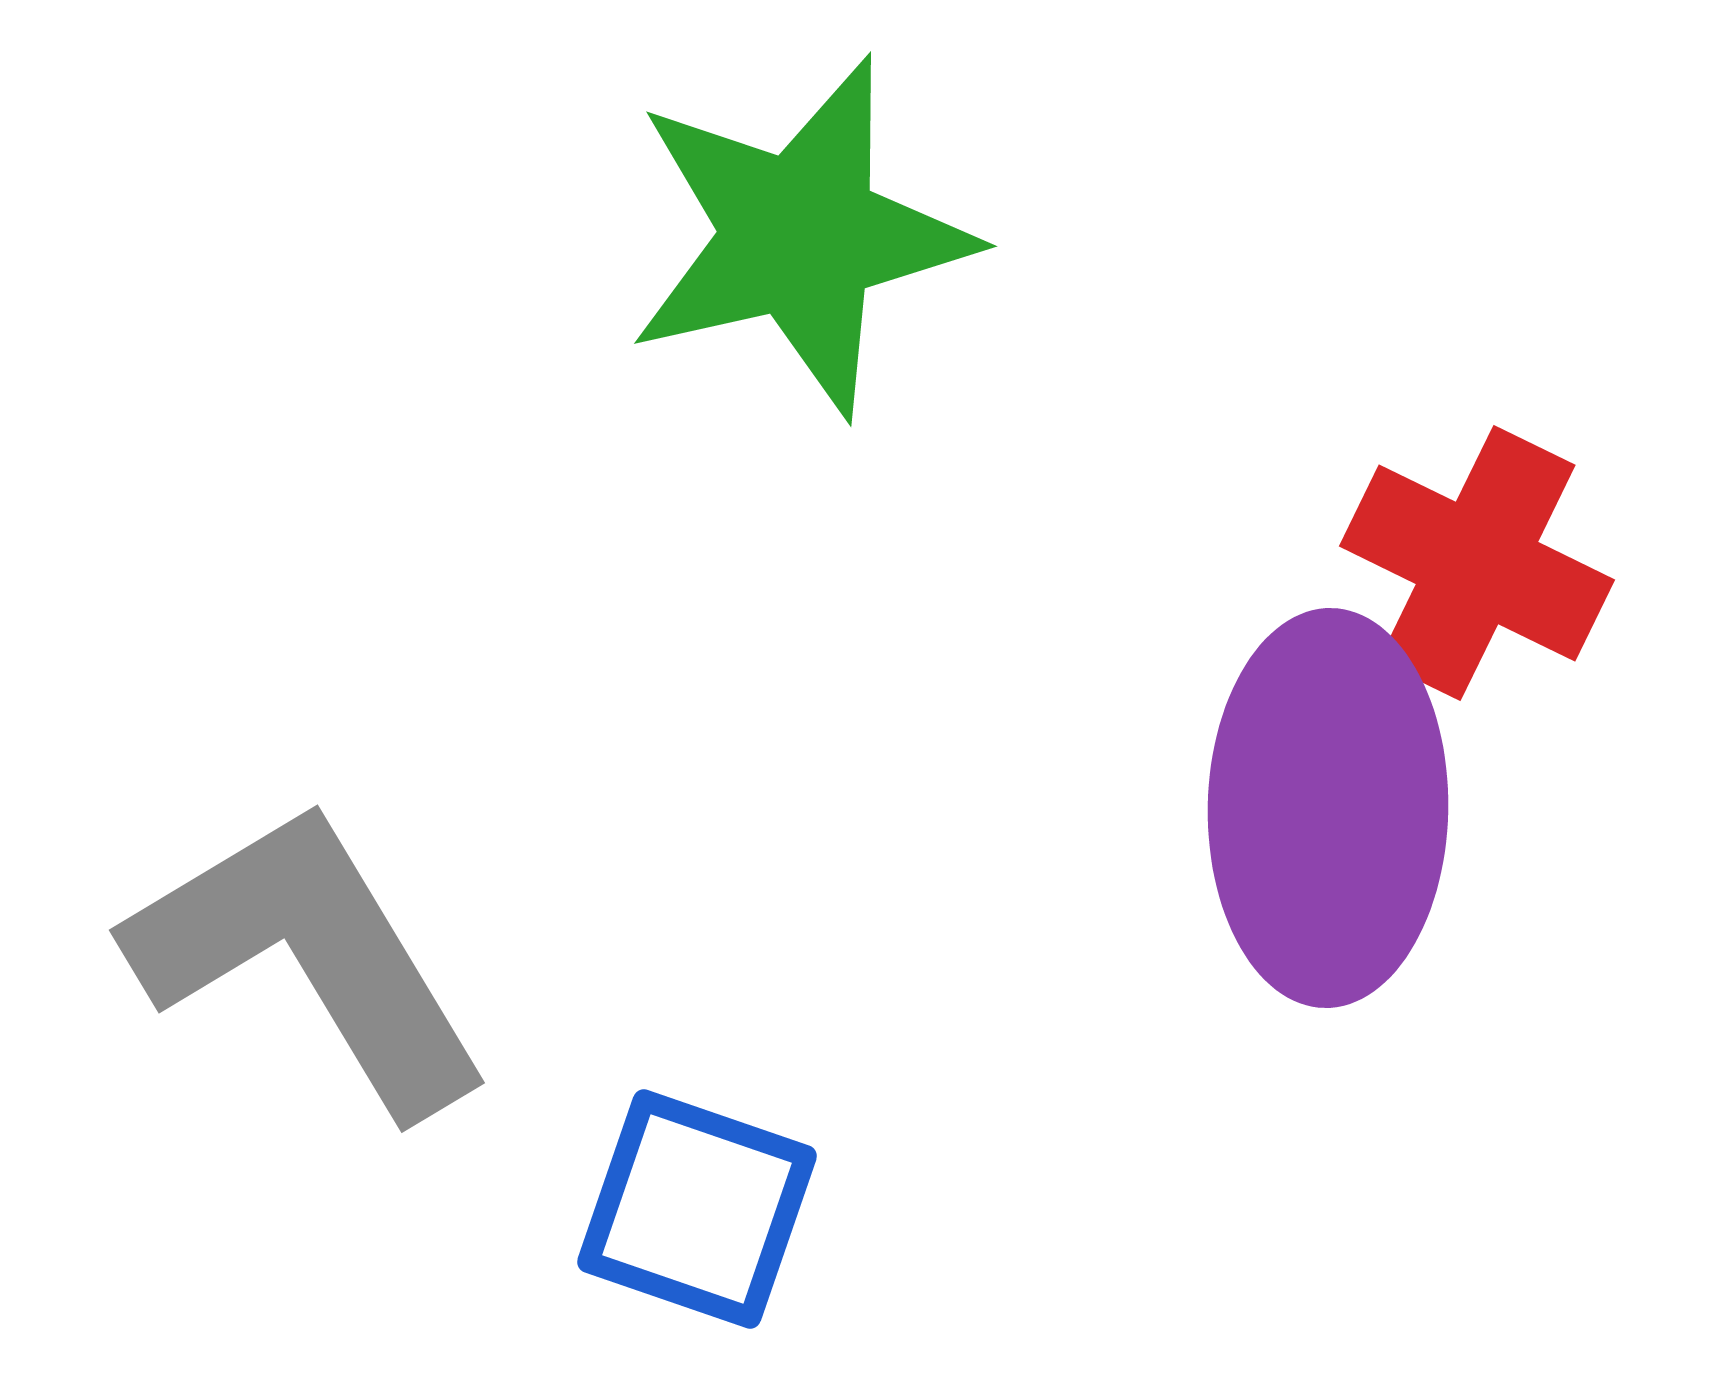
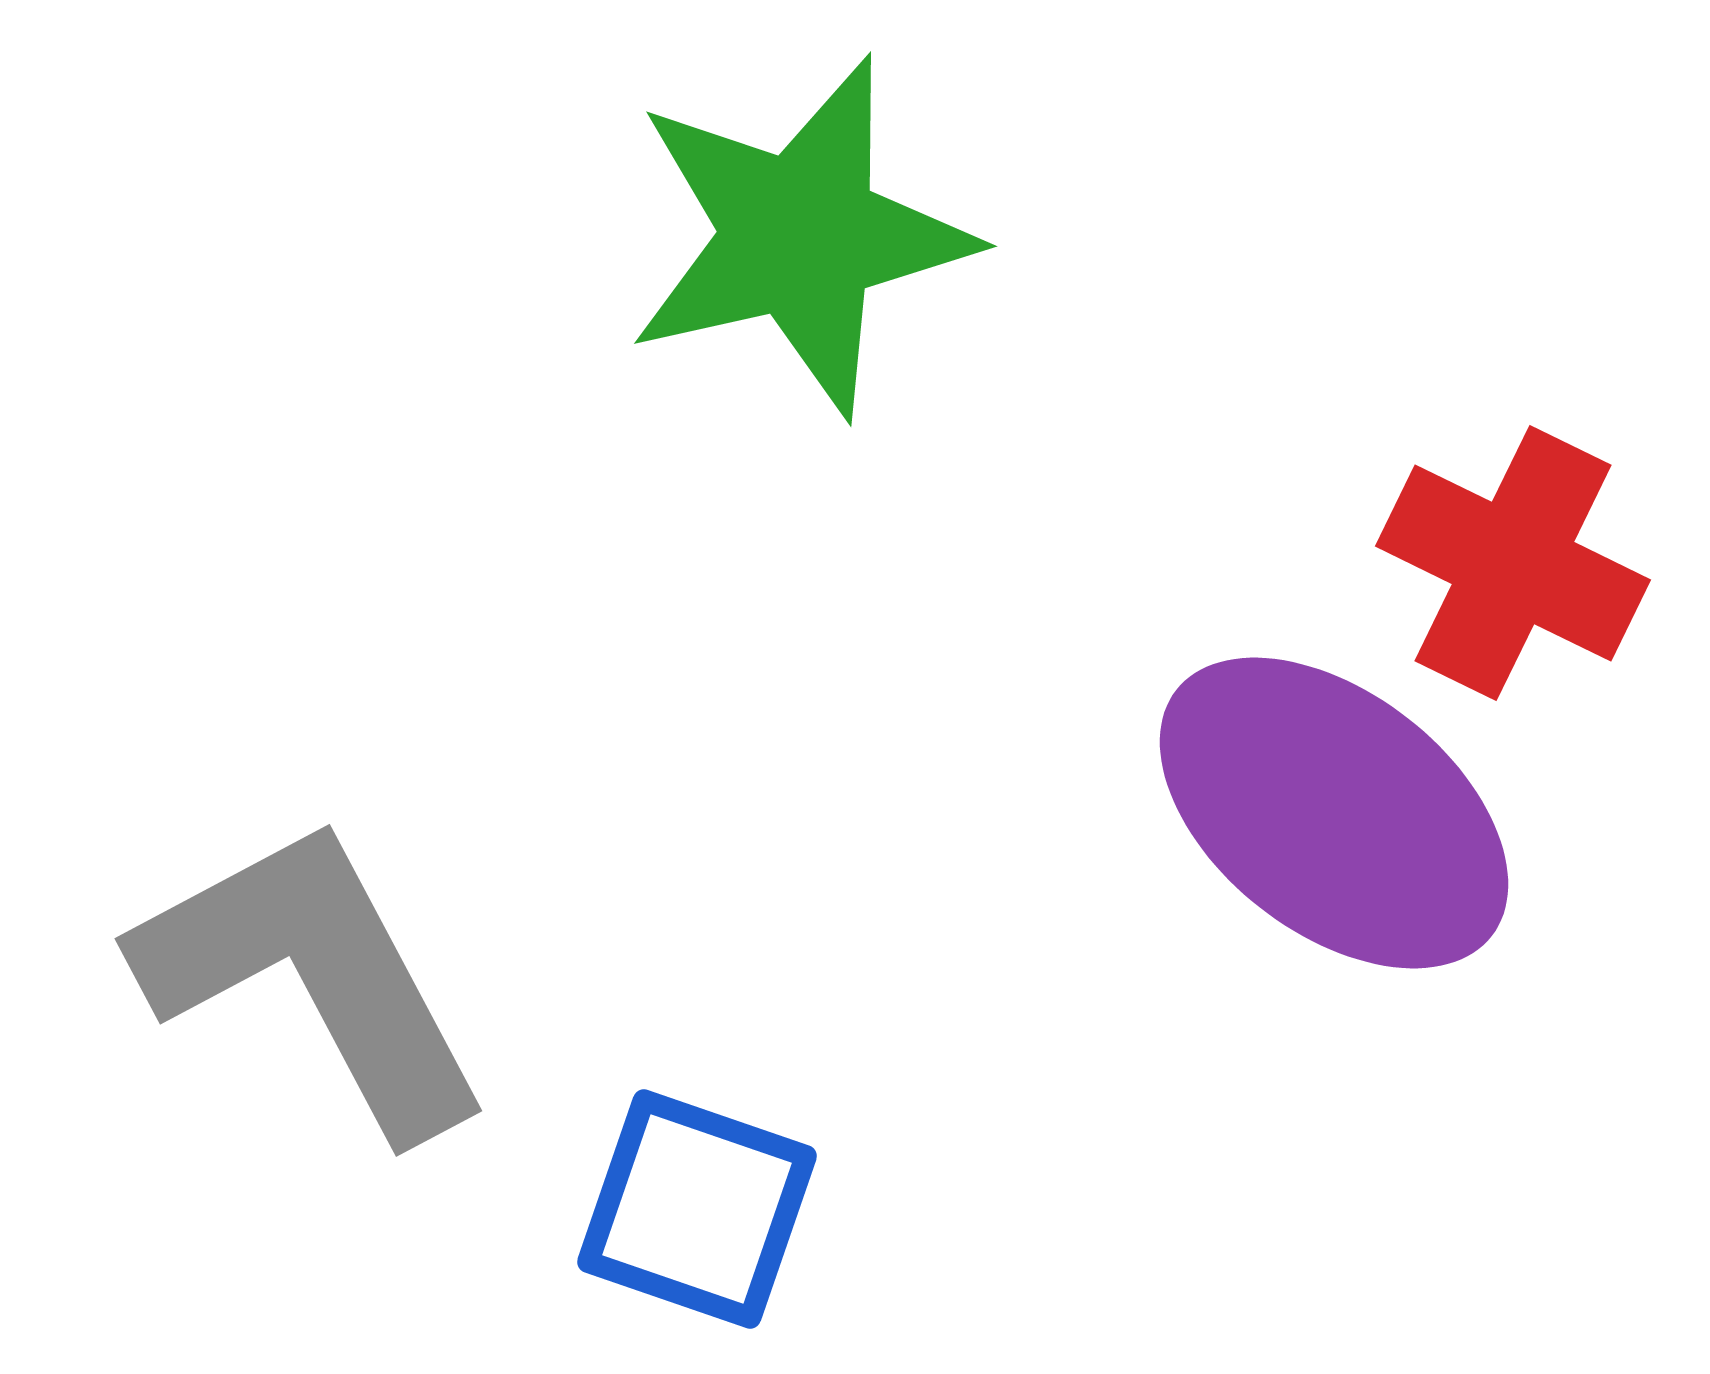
red cross: moved 36 px right
purple ellipse: moved 6 px right, 5 px down; rotated 53 degrees counterclockwise
gray L-shape: moved 4 px right, 19 px down; rotated 3 degrees clockwise
